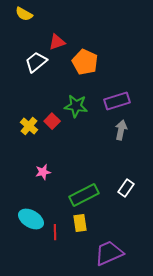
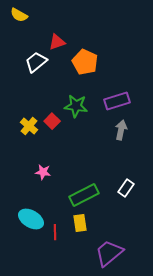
yellow semicircle: moved 5 px left, 1 px down
pink star: rotated 21 degrees clockwise
purple trapezoid: rotated 16 degrees counterclockwise
